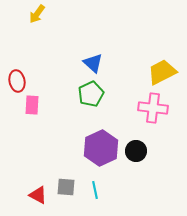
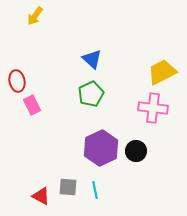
yellow arrow: moved 2 px left, 2 px down
blue triangle: moved 1 px left, 4 px up
pink rectangle: rotated 30 degrees counterclockwise
gray square: moved 2 px right
red triangle: moved 3 px right, 1 px down
